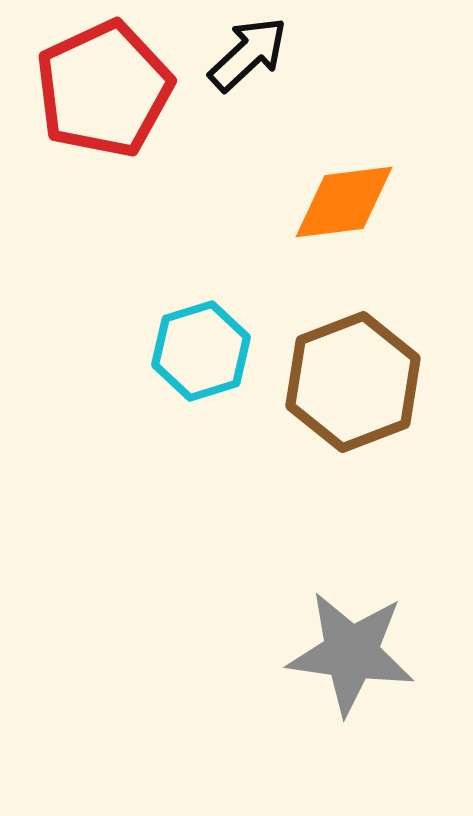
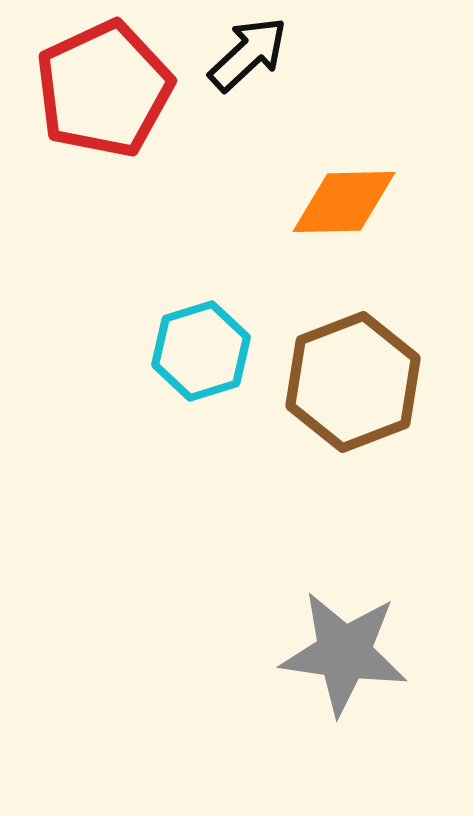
orange diamond: rotated 6 degrees clockwise
gray star: moved 7 px left
